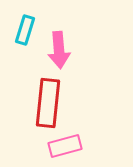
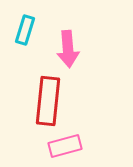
pink arrow: moved 9 px right, 1 px up
red rectangle: moved 2 px up
